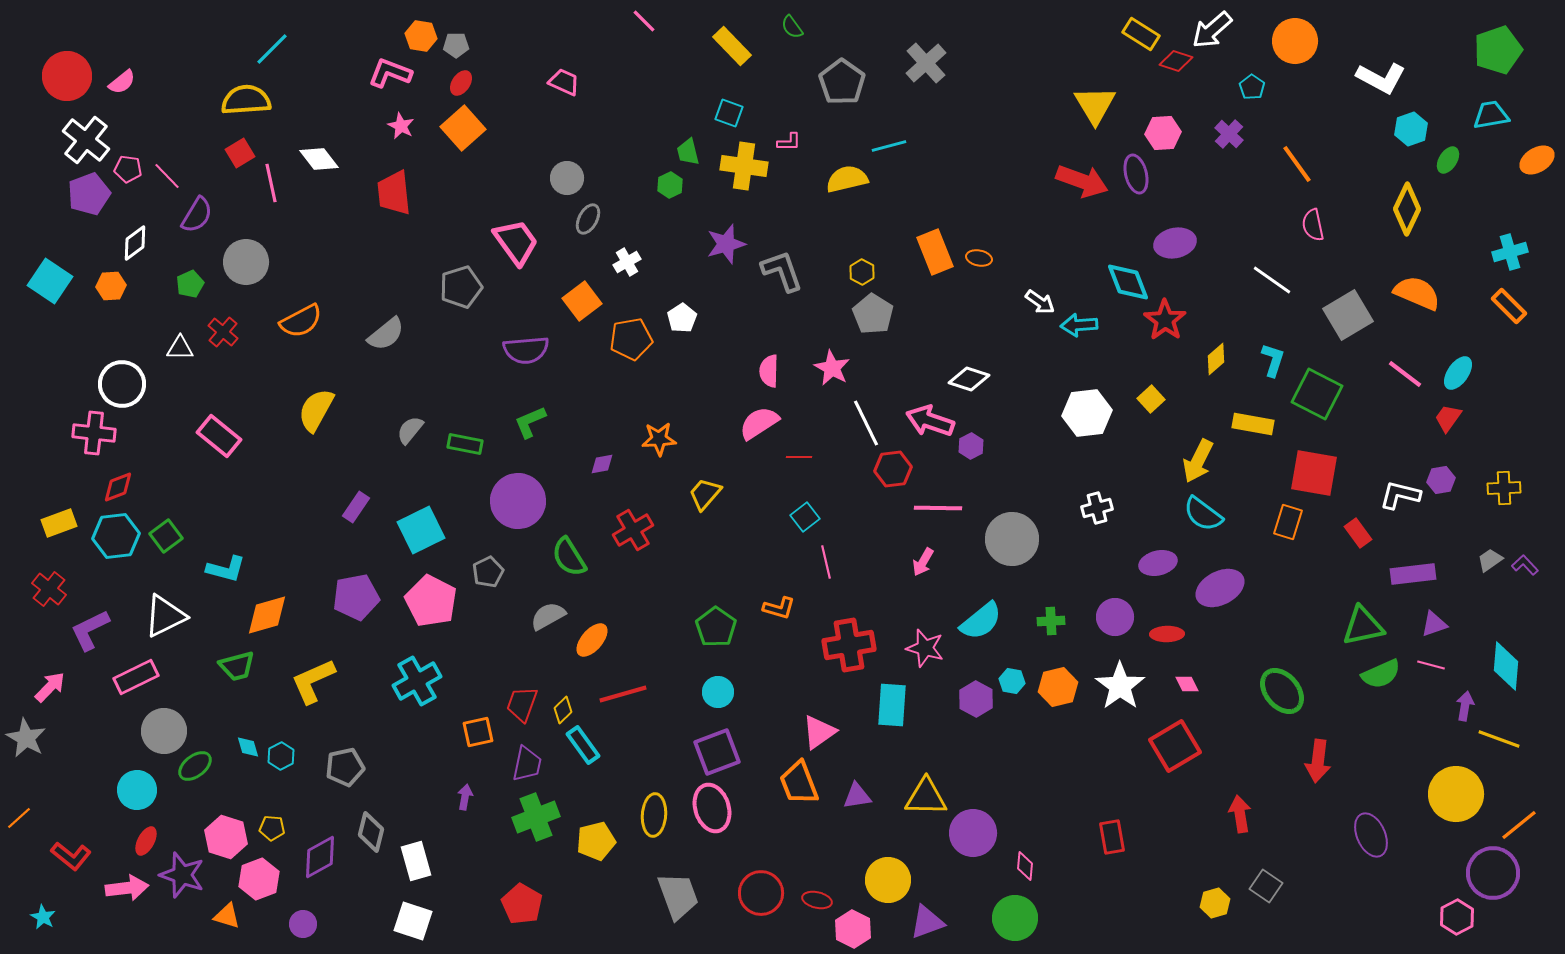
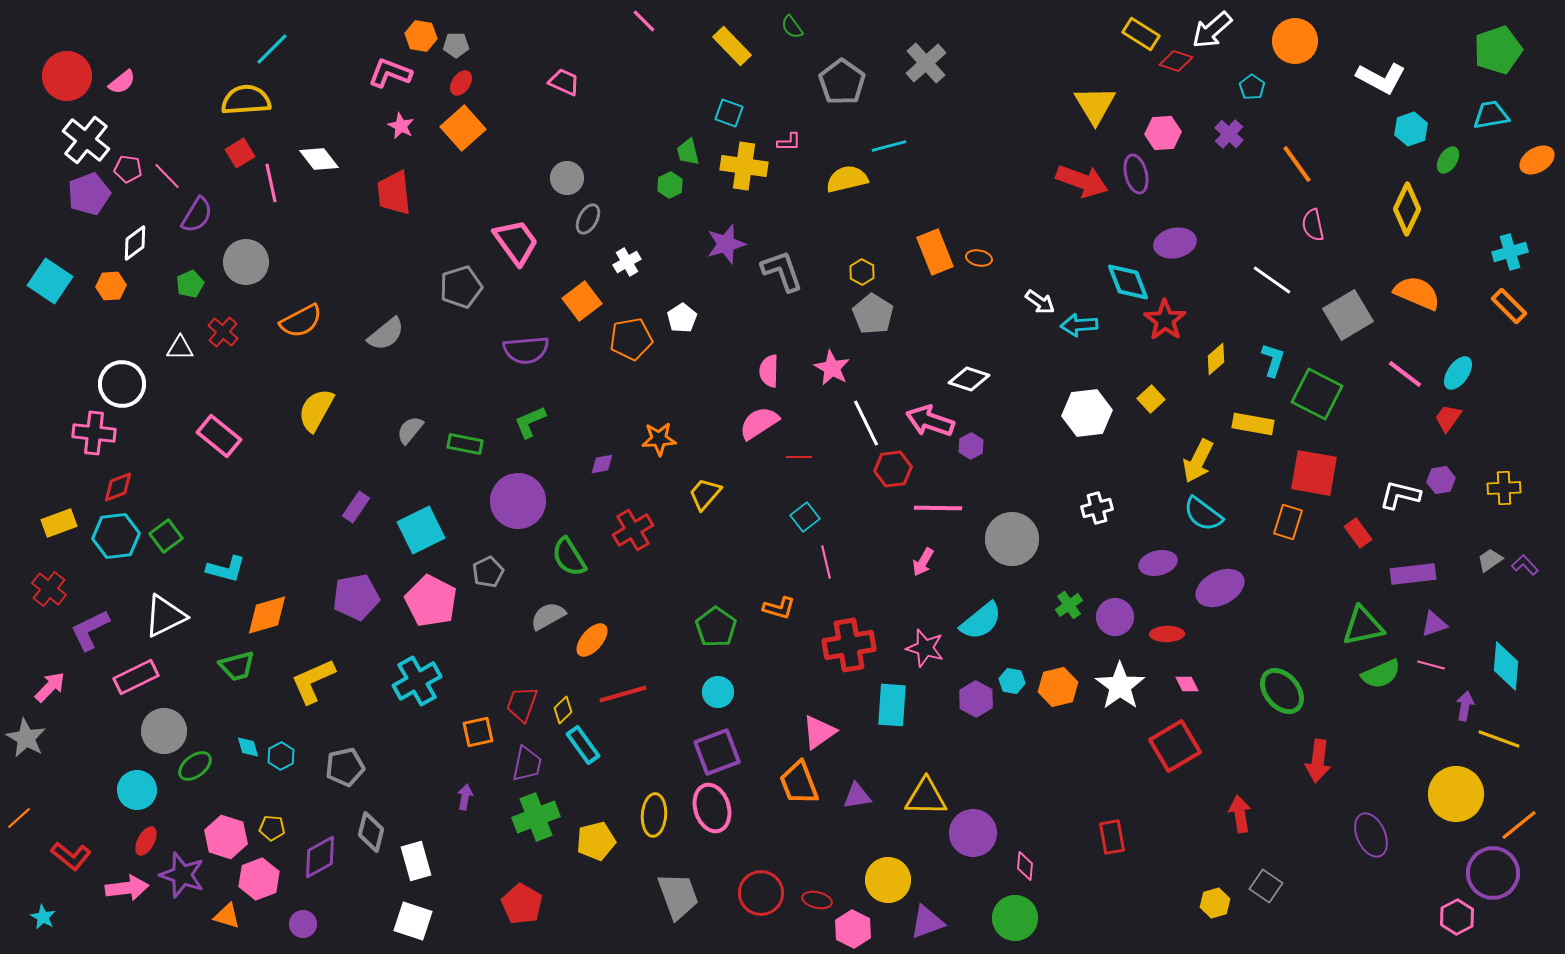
green cross at (1051, 621): moved 18 px right, 16 px up; rotated 32 degrees counterclockwise
